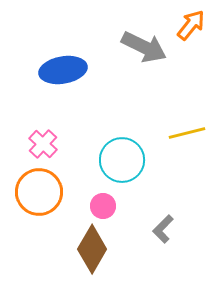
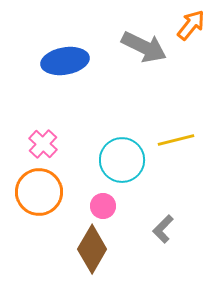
blue ellipse: moved 2 px right, 9 px up
yellow line: moved 11 px left, 7 px down
